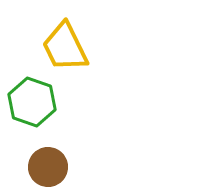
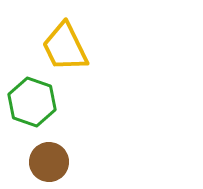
brown circle: moved 1 px right, 5 px up
